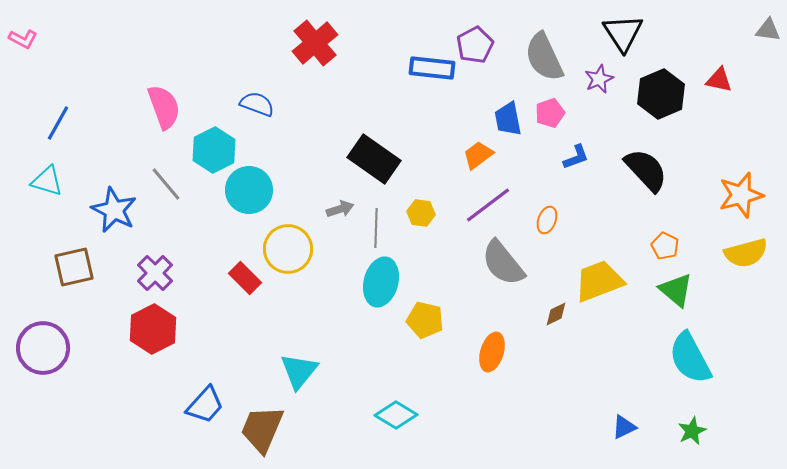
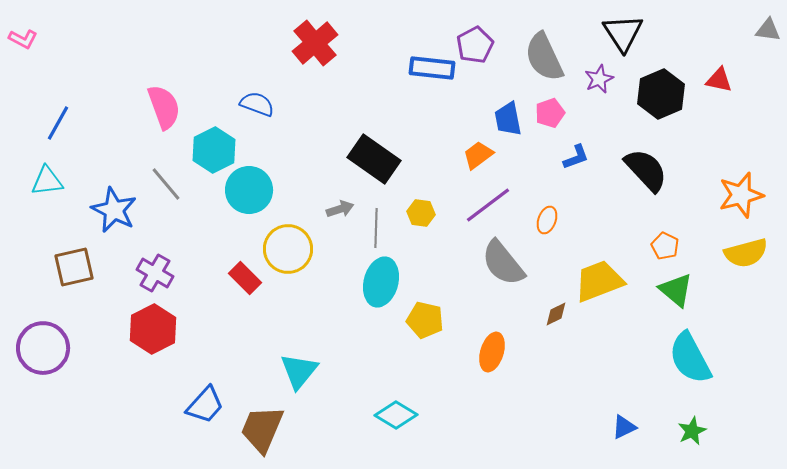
cyan triangle at (47, 181): rotated 24 degrees counterclockwise
purple cross at (155, 273): rotated 15 degrees counterclockwise
